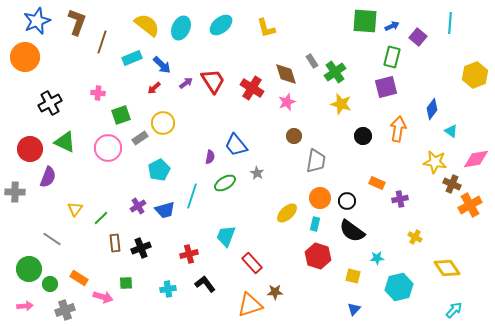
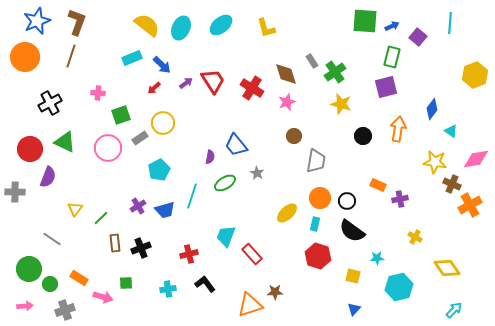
brown line at (102, 42): moved 31 px left, 14 px down
orange rectangle at (377, 183): moved 1 px right, 2 px down
red rectangle at (252, 263): moved 9 px up
